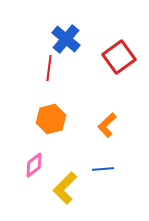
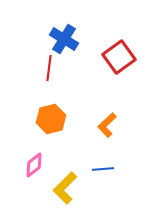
blue cross: moved 2 px left; rotated 8 degrees counterclockwise
